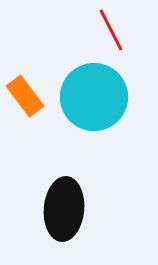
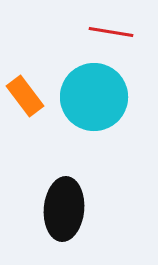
red line: moved 2 px down; rotated 54 degrees counterclockwise
